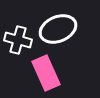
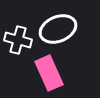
pink rectangle: moved 3 px right
